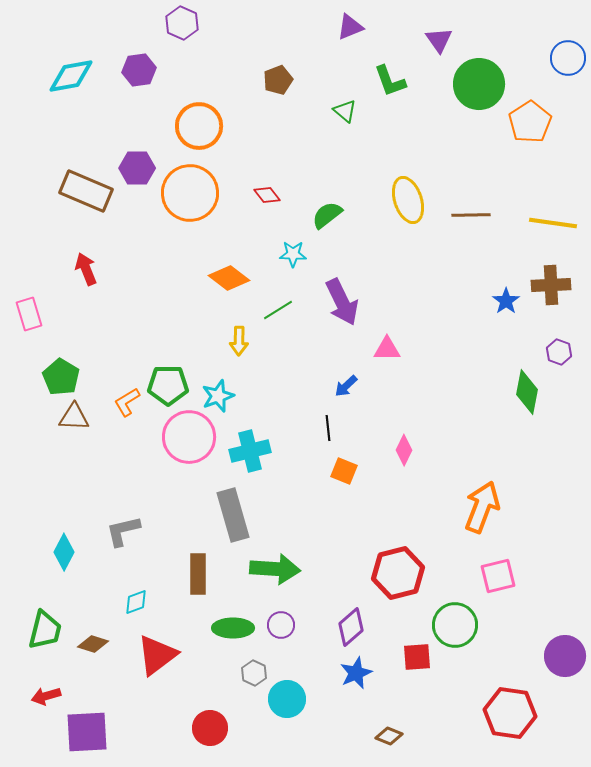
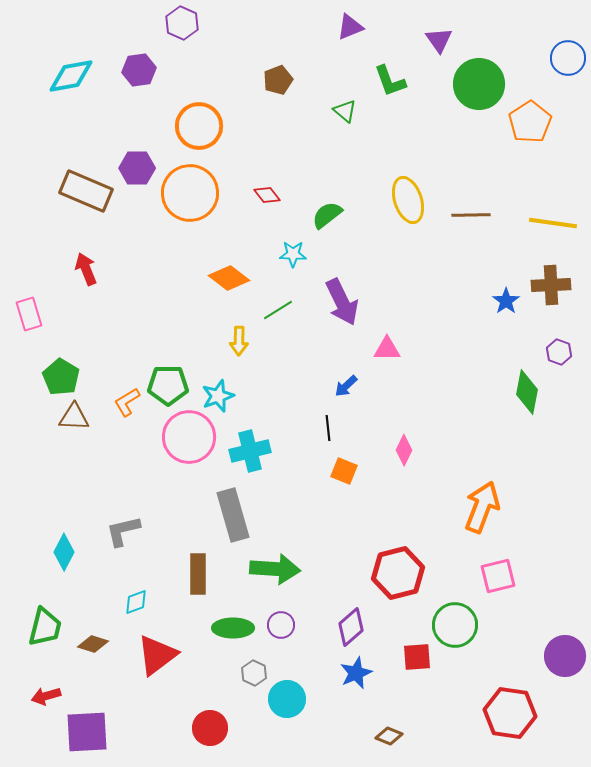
green trapezoid at (45, 630): moved 3 px up
